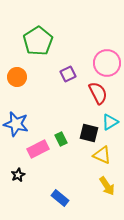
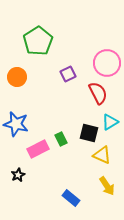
blue rectangle: moved 11 px right
